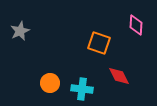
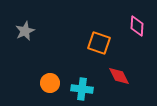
pink diamond: moved 1 px right, 1 px down
gray star: moved 5 px right
